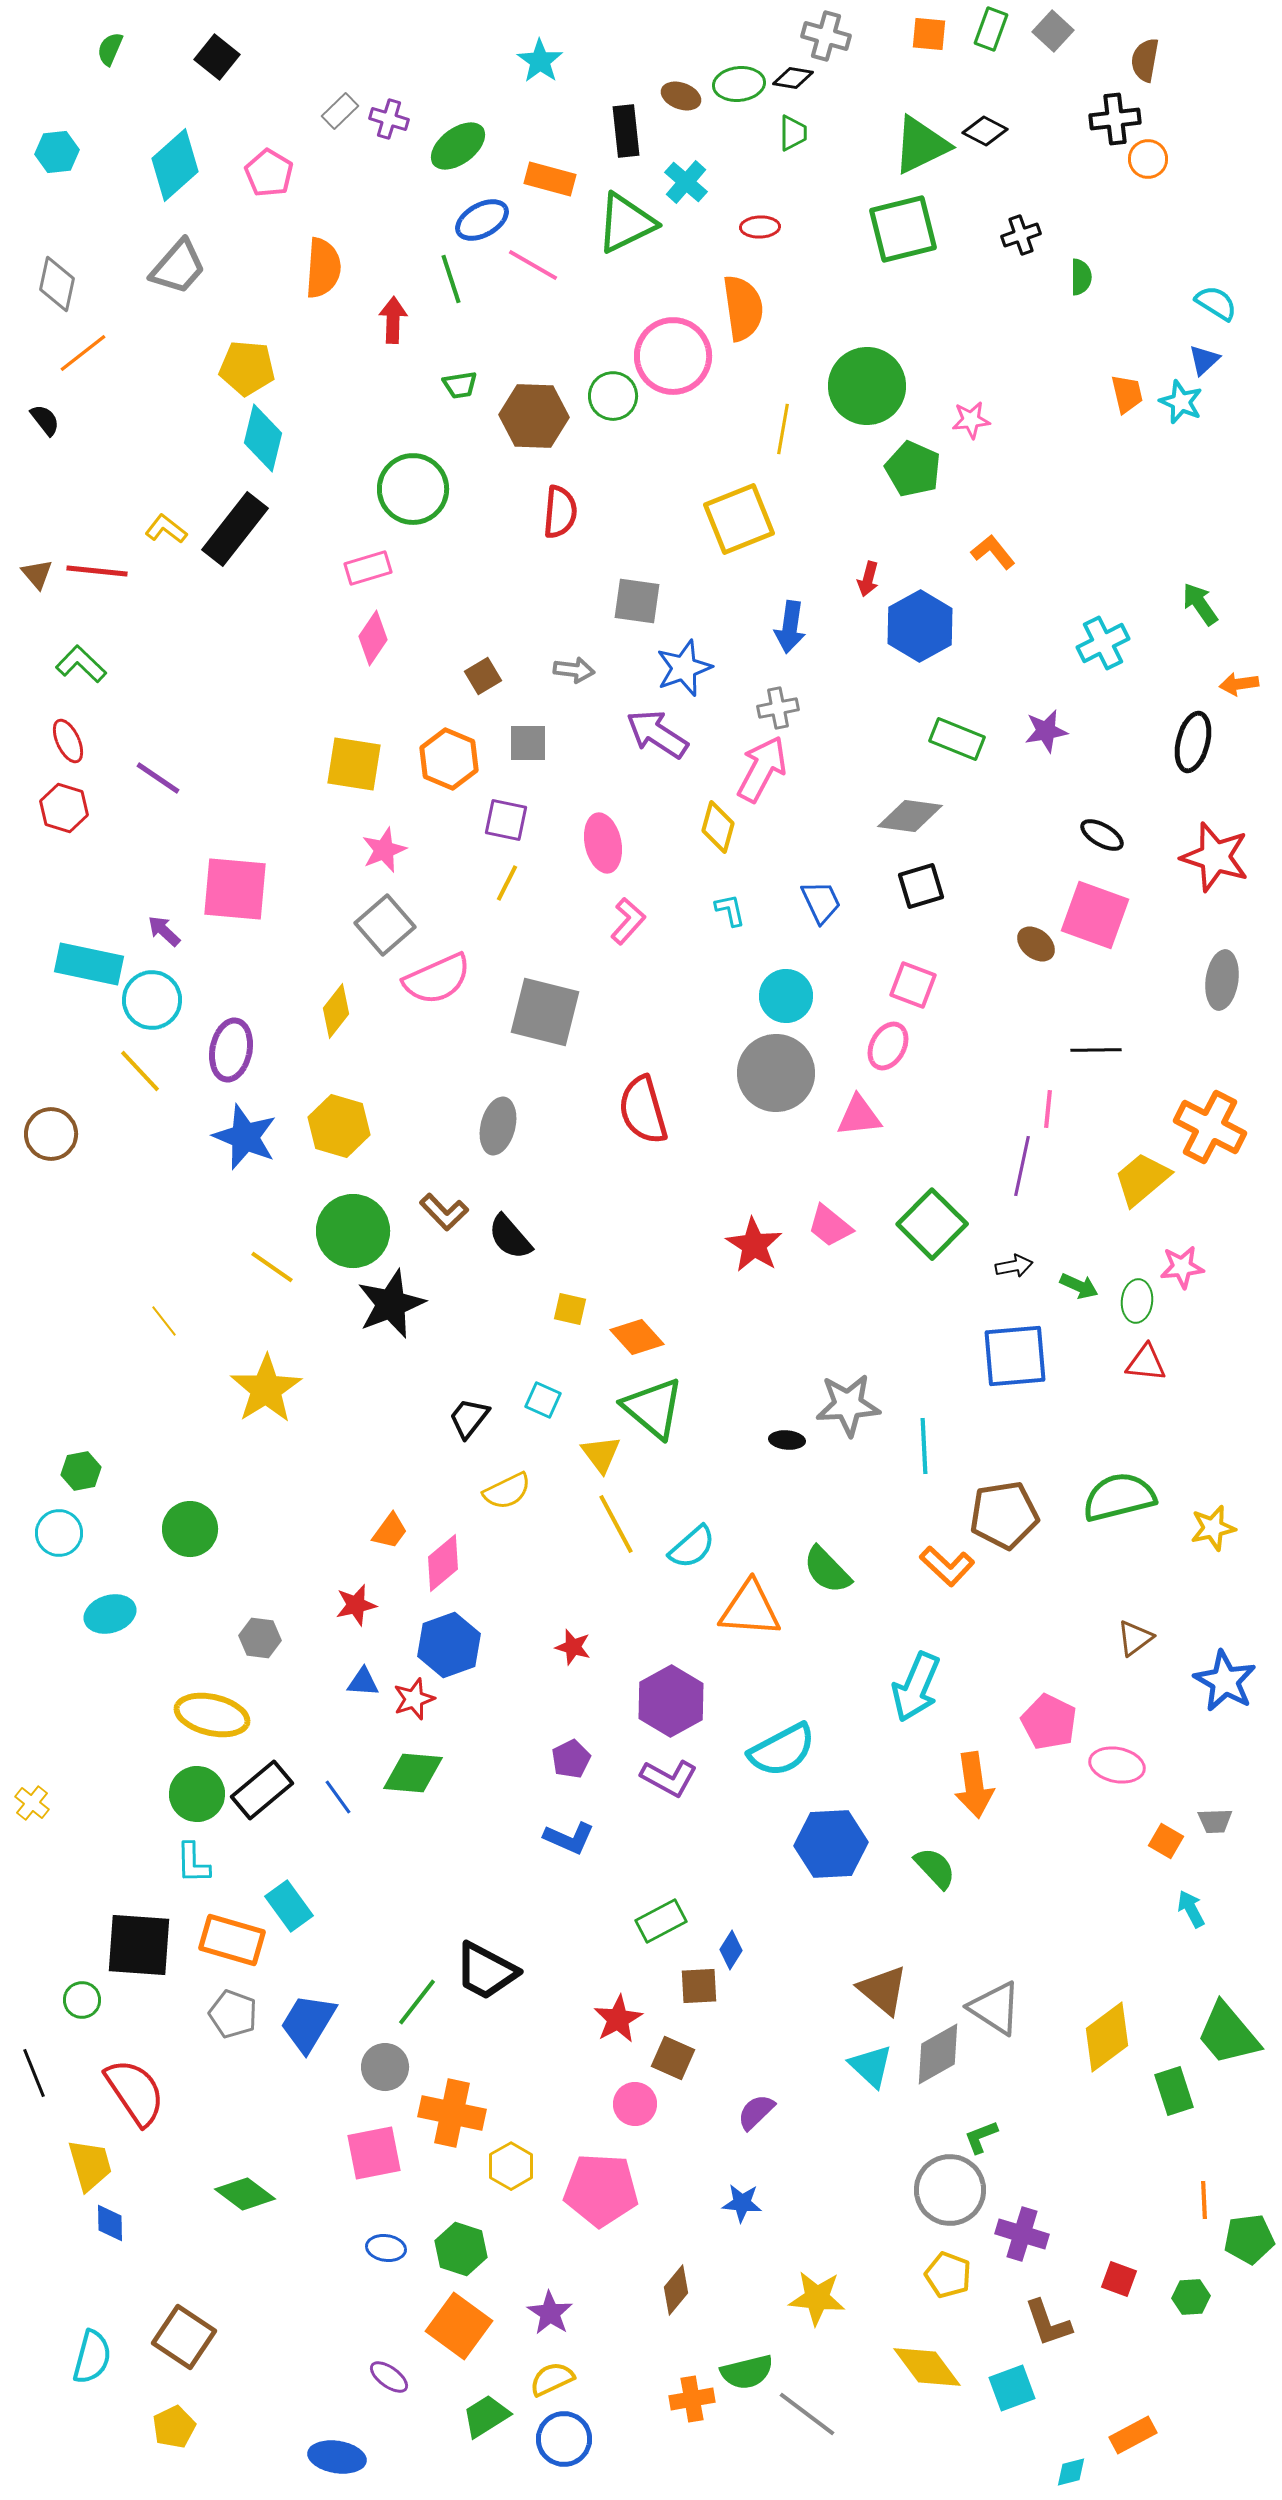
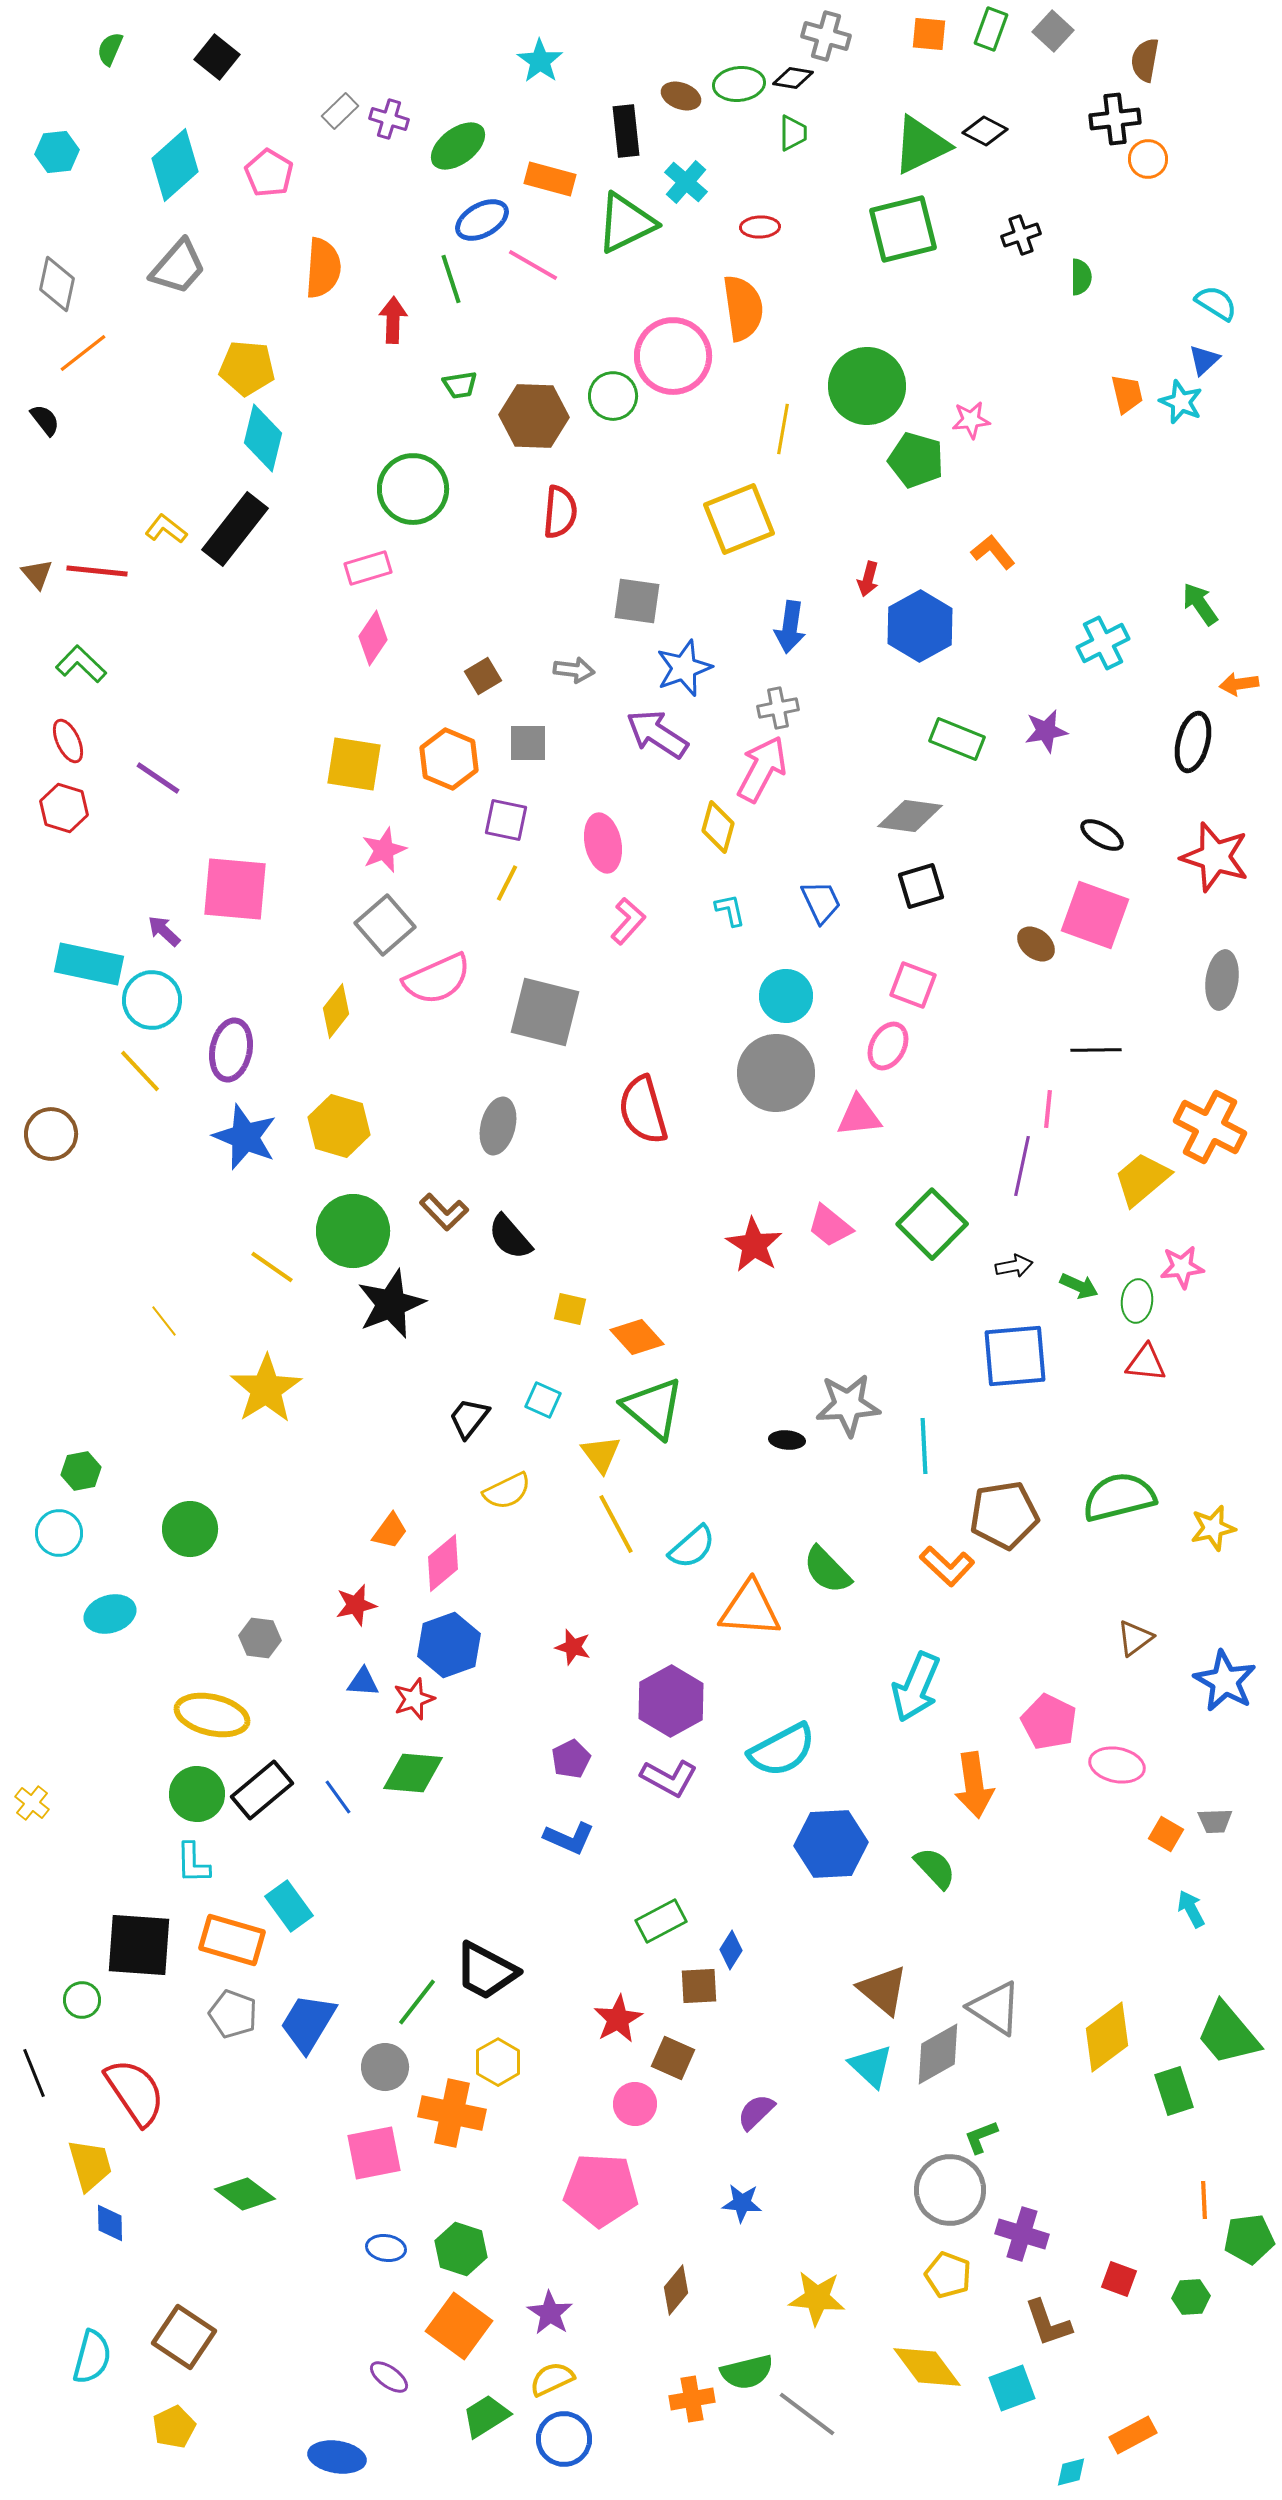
green pentagon at (913, 469): moved 3 px right, 9 px up; rotated 8 degrees counterclockwise
orange square at (1166, 1841): moved 7 px up
yellow hexagon at (511, 2166): moved 13 px left, 104 px up
